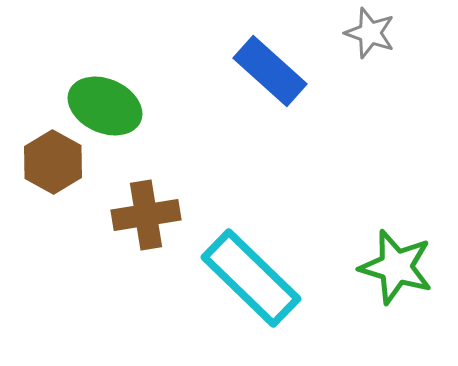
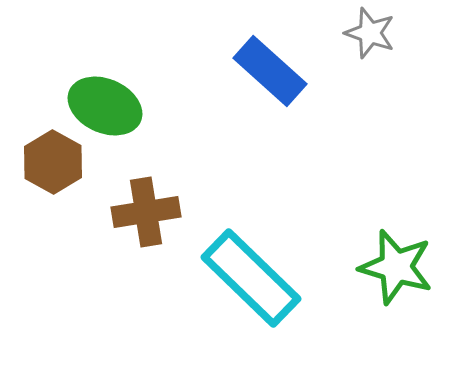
brown cross: moved 3 px up
